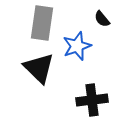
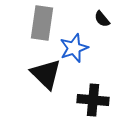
blue star: moved 3 px left, 2 px down
black triangle: moved 7 px right, 6 px down
black cross: moved 1 px right; rotated 12 degrees clockwise
